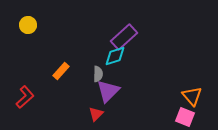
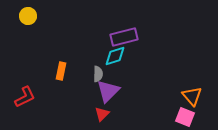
yellow circle: moved 9 px up
purple rectangle: rotated 28 degrees clockwise
orange rectangle: rotated 30 degrees counterclockwise
red L-shape: rotated 15 degrees clockwise
red triangle: moved 6 px right
